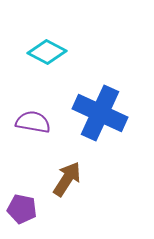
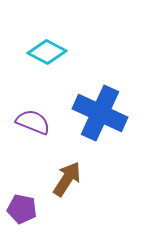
purple semicircle: rotated 12 degrees clockwise
